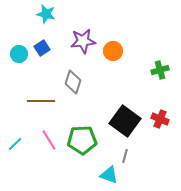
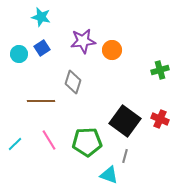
cyan star: moved 5 px left, 3 px down
orange circle: moved 1 px left, 1 px up
green pentagon: moved 5 px right, 2 px down
